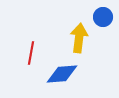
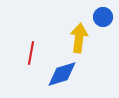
blue diamond: rotated 12 degrees counterclockwise
